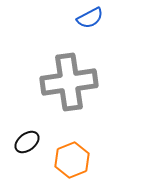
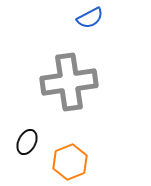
black ellipse: rotated 25 degrees counterclockwise
orange hexagon: moved 2 px left, 2 px down
